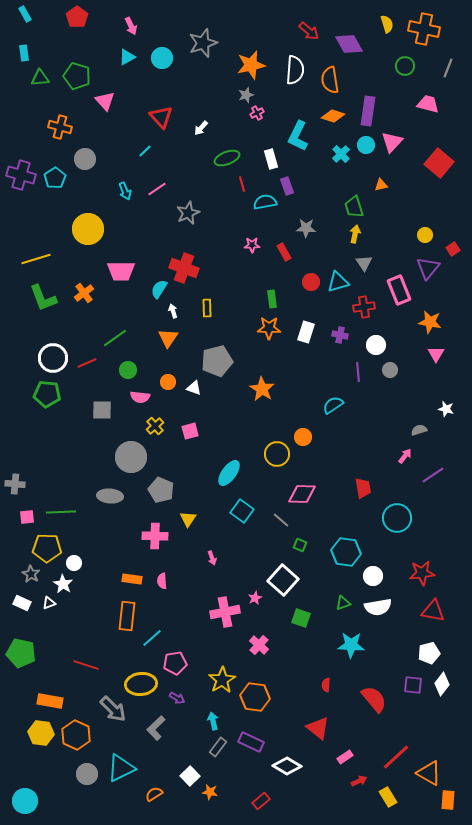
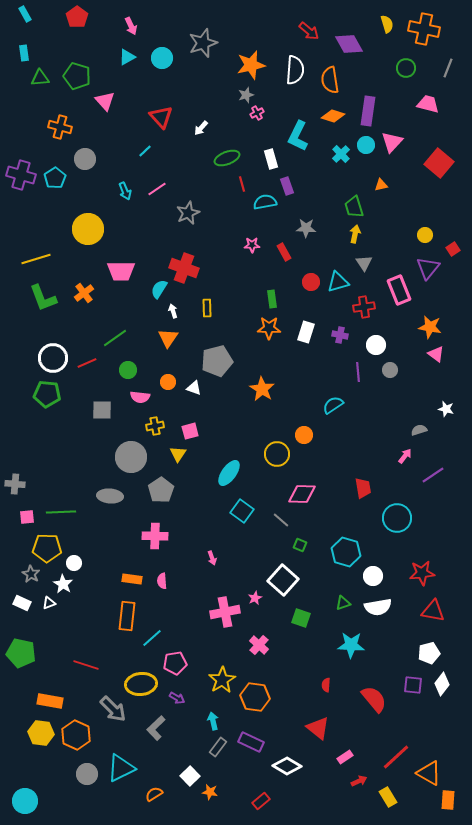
green circle at (405, 66): moved 1 px right, 2 px down
orange star at (430, 322): moved 5 px down
pink triangle at (436, 354): rotated 24 degrees counterclockwise
yellow cross at (155, 426): rotated 30 degrees clockwise
orange circle at (303, 437): moved 1 px right, 2 px up
gray pentagon at (161, 490): rotated 15 degrees clockwise
yellow triangle at (188, 519): moved 10 px left, 65 px up
cyan hexagon at (346, 552): rotated 8 degrees clockwise
